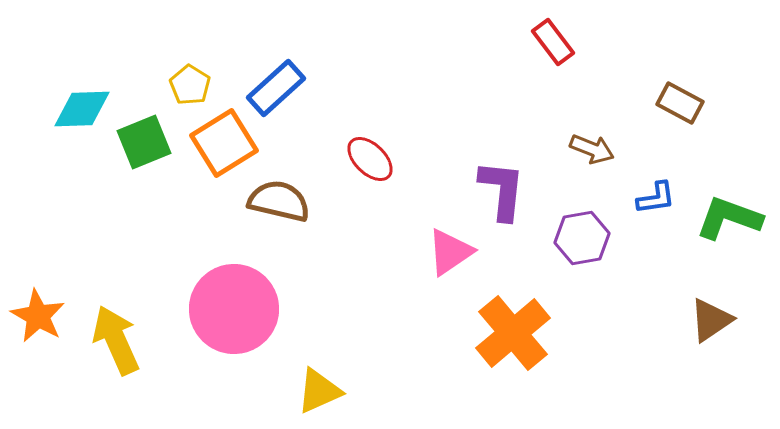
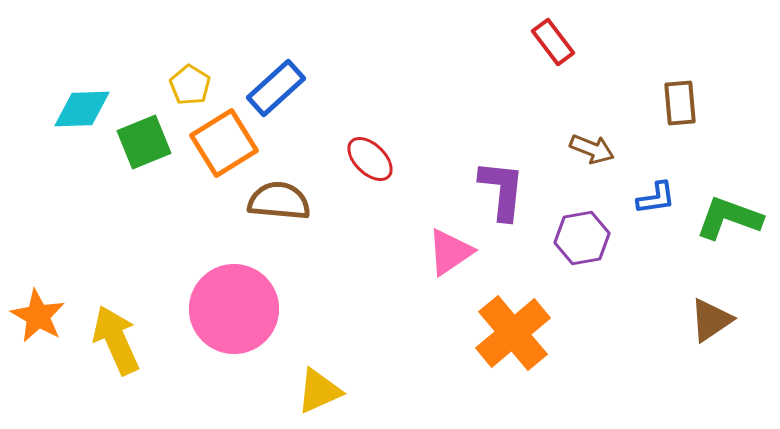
brown rectangle: rotated 57 degrees clockwise
brown semicircle: rotated 8 degrees counterclockwise
